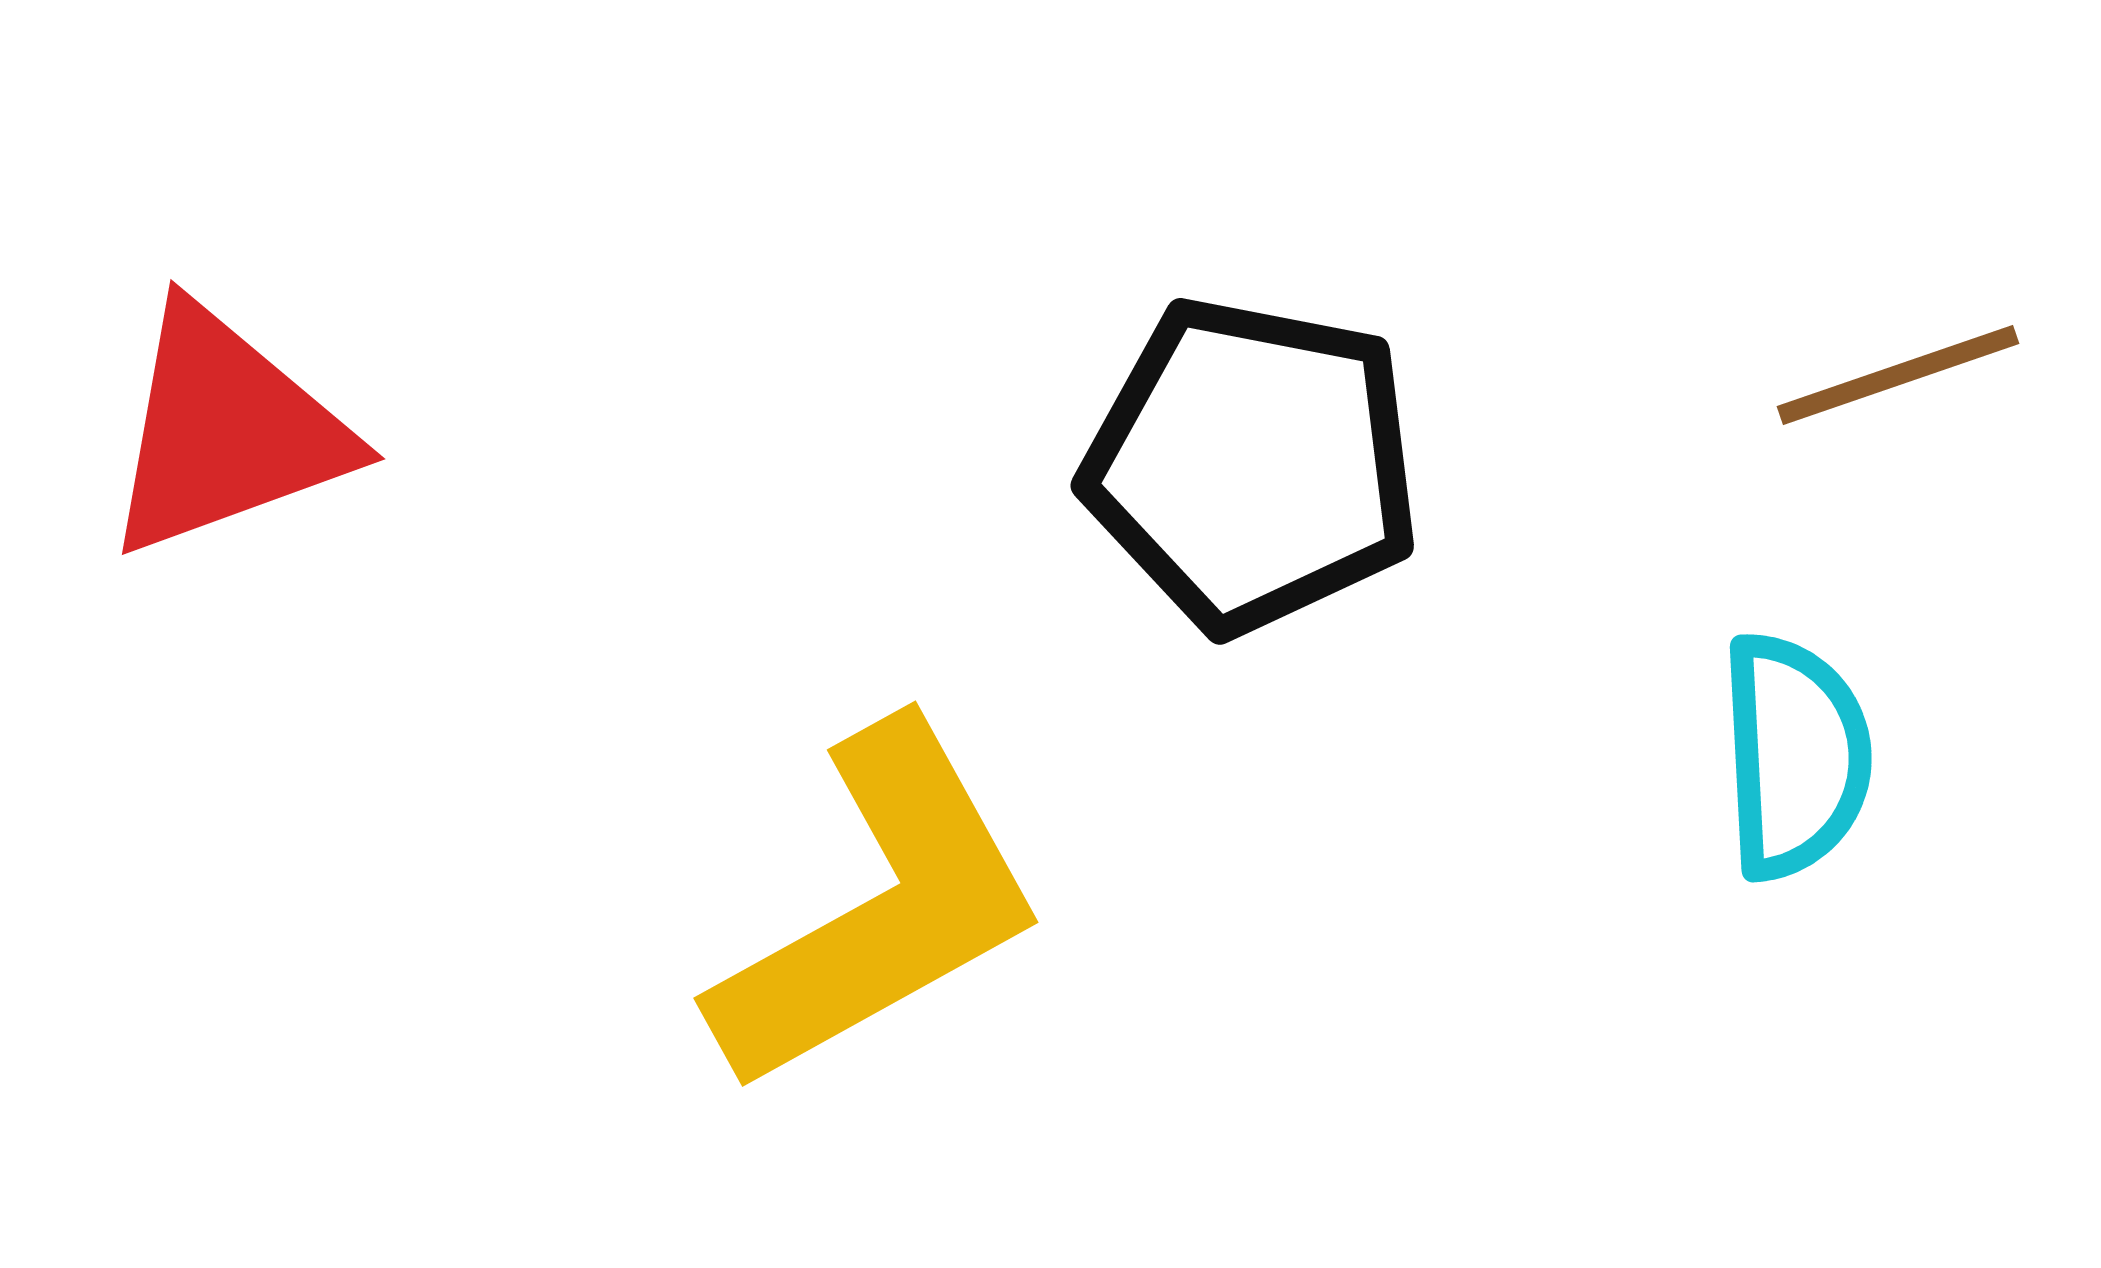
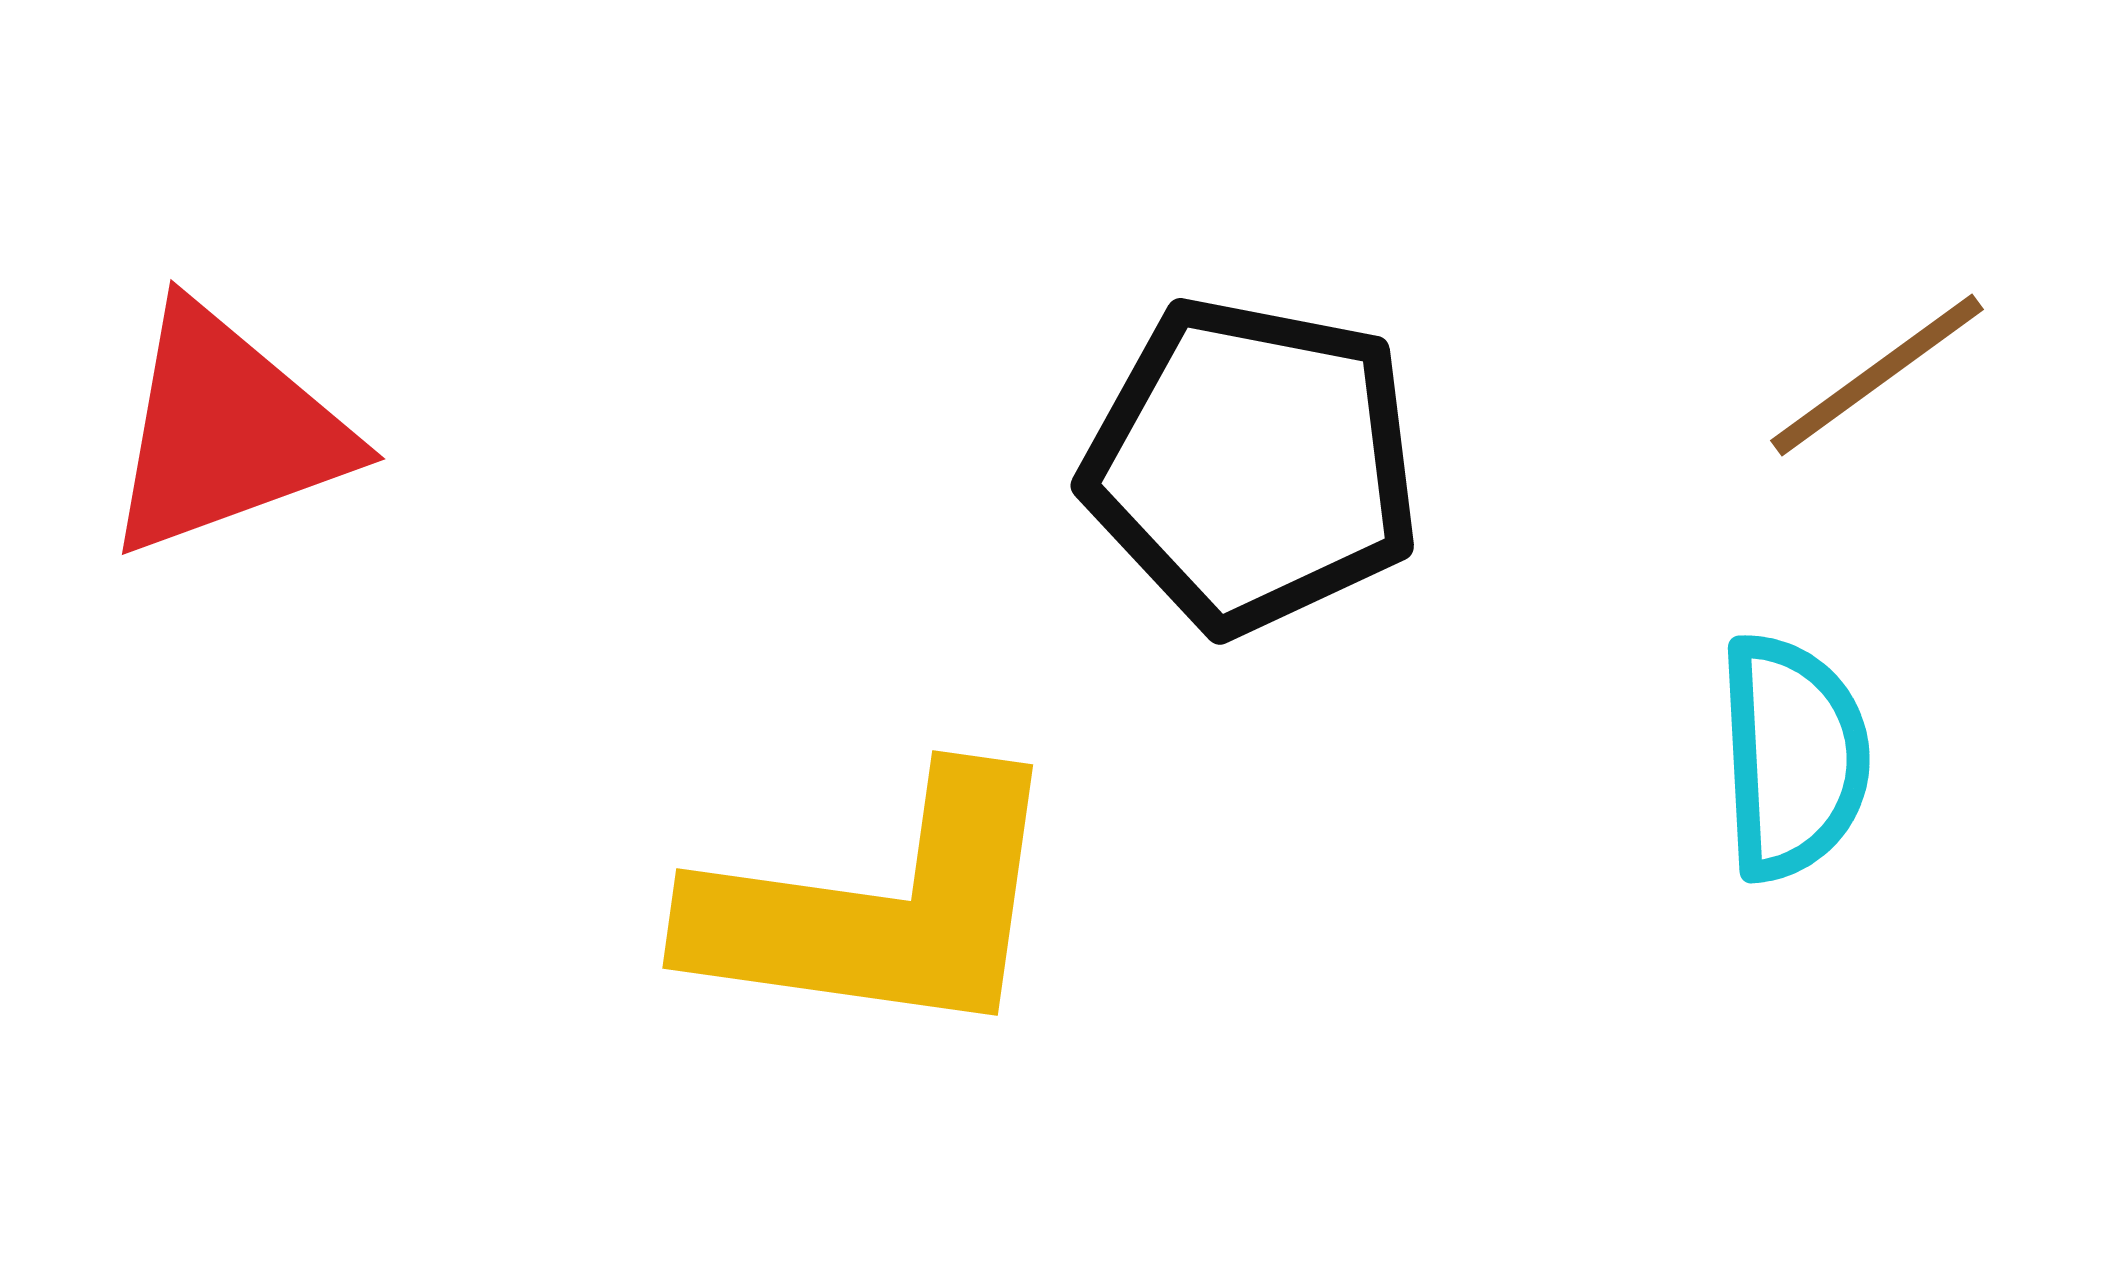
brown line: moved 21 px left; rotated 17 degrees counterclockwise
cyan semicircle: moved 2 px left, 1 px down
yellow L-shape: rotated 37 degrees clockwise
